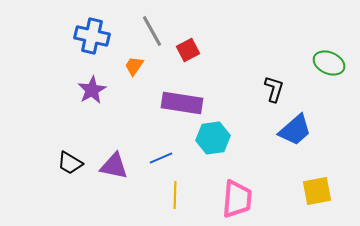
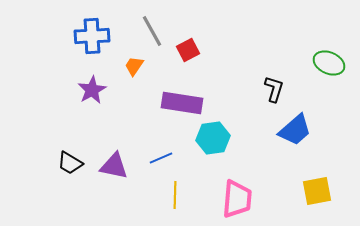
blue cross: rotated 16 degrees counterclockwise
